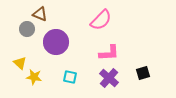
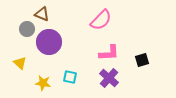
brown triangle: moved 2 px right
purple circle: moved 7 px left
black square: moved 1 px left, 13 px up
yellow star: moved 9 px right, 6 px down
